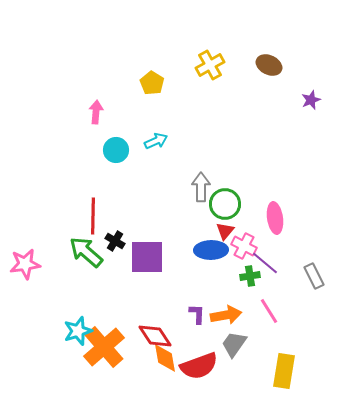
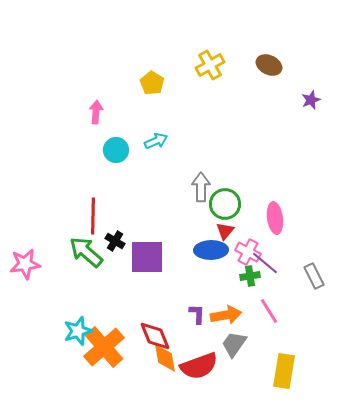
pink cross: moved 4 px right, 6 px down
red diamond: rotated 12 degrees clockwise
